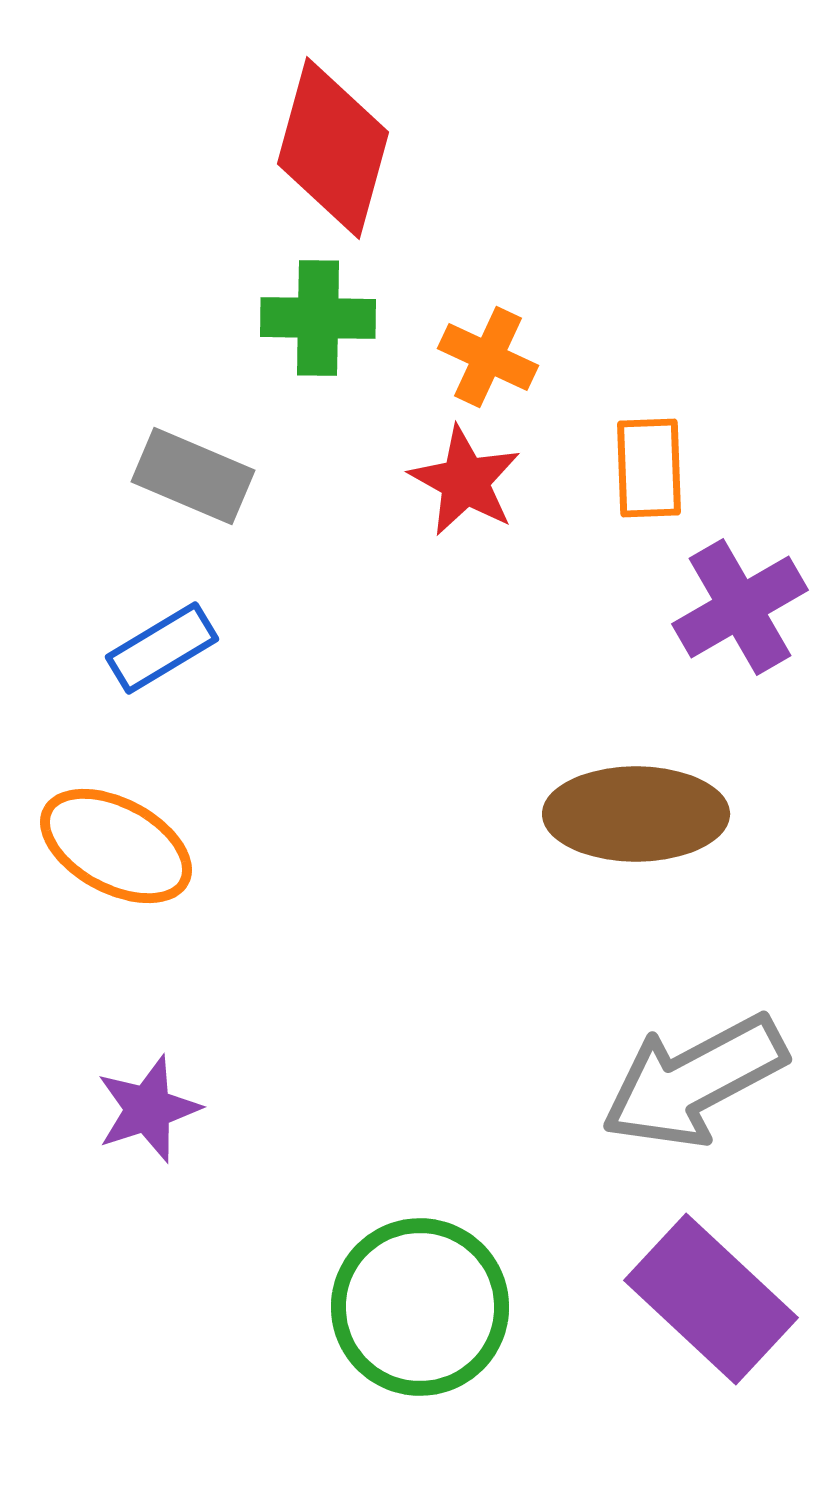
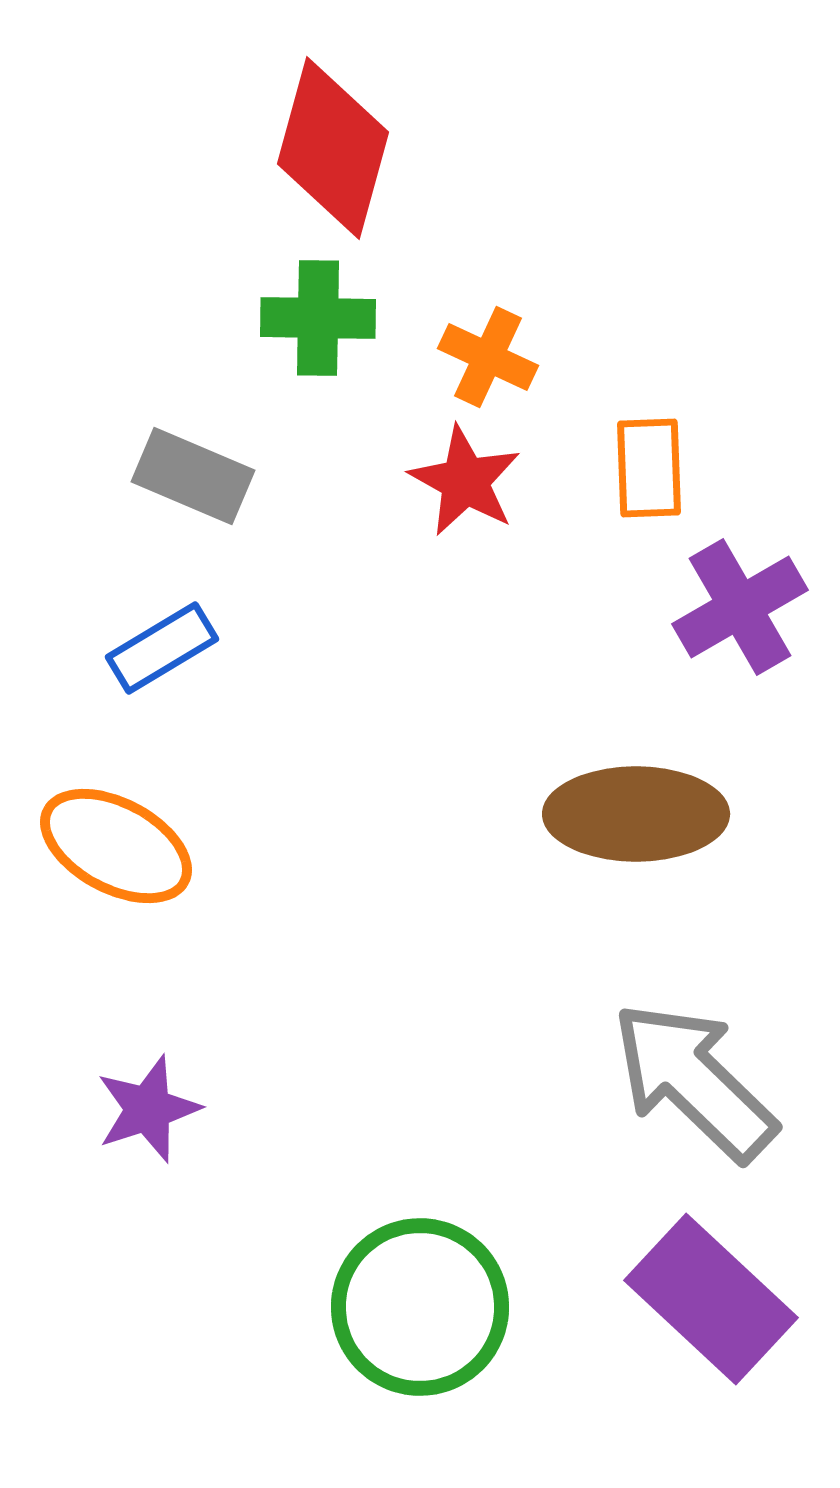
gray arrow: rotated 72 degrees clockwise
